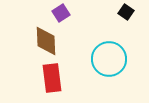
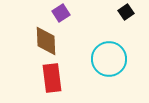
black square: rotated 21 degrees clockwise
